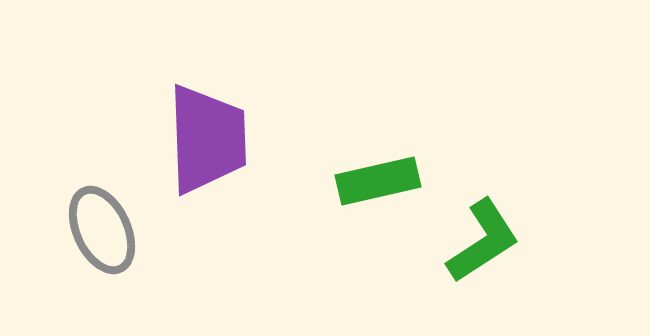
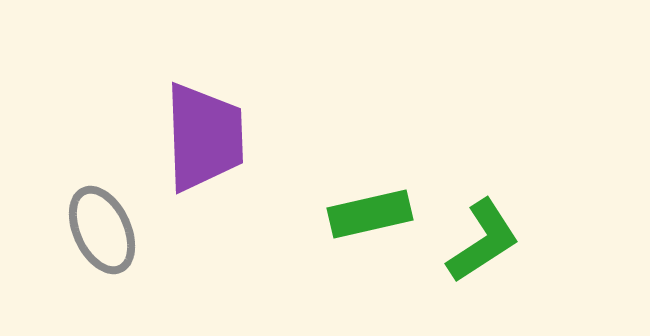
purple trapezoid: moved 3 px left, 2 px up
green rectangle: moved 8 px left, 33 px down
